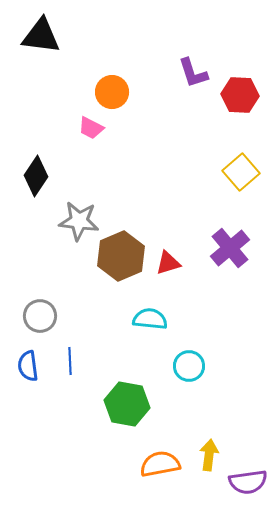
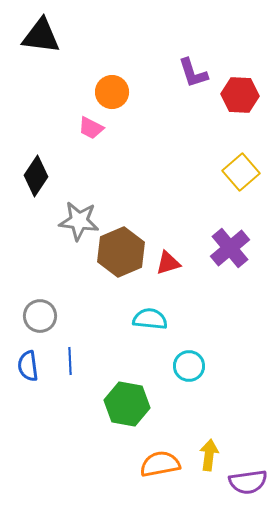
brown hexagon: moved 4 px up
